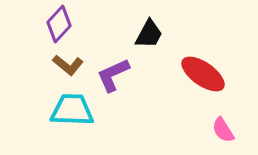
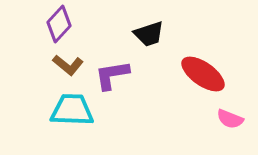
black trapezoid: rotated 44 degrees clockwise
purple L-shape: moved 1 px left; rotated 15 degrees clockwise
pink semicircle: moved 7 px right, 11 px up; rotated 36 degrees counterclockwise
